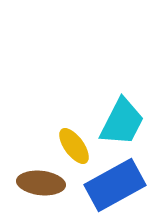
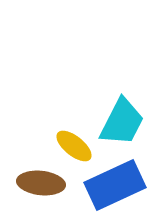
yellow ellipse: rotated 15 degrees counterclockwise
blue rectangle: rotated 4 degrees clockwise
